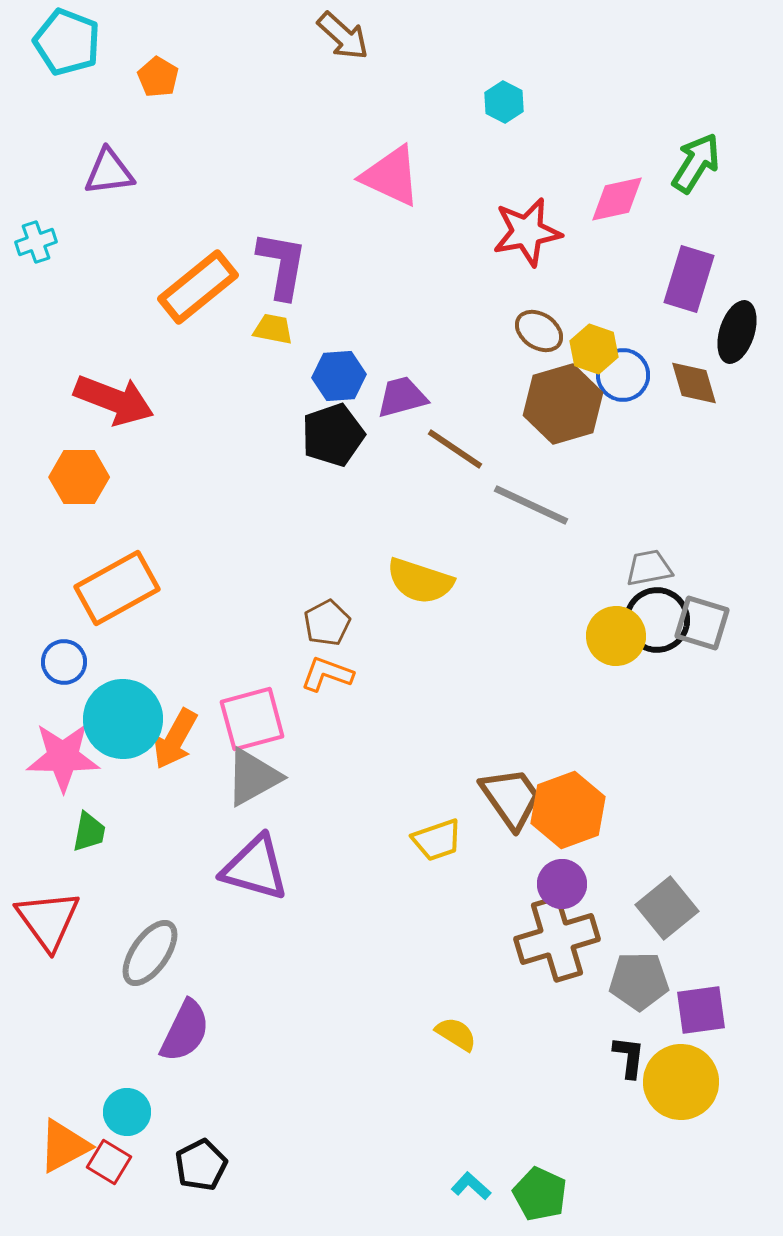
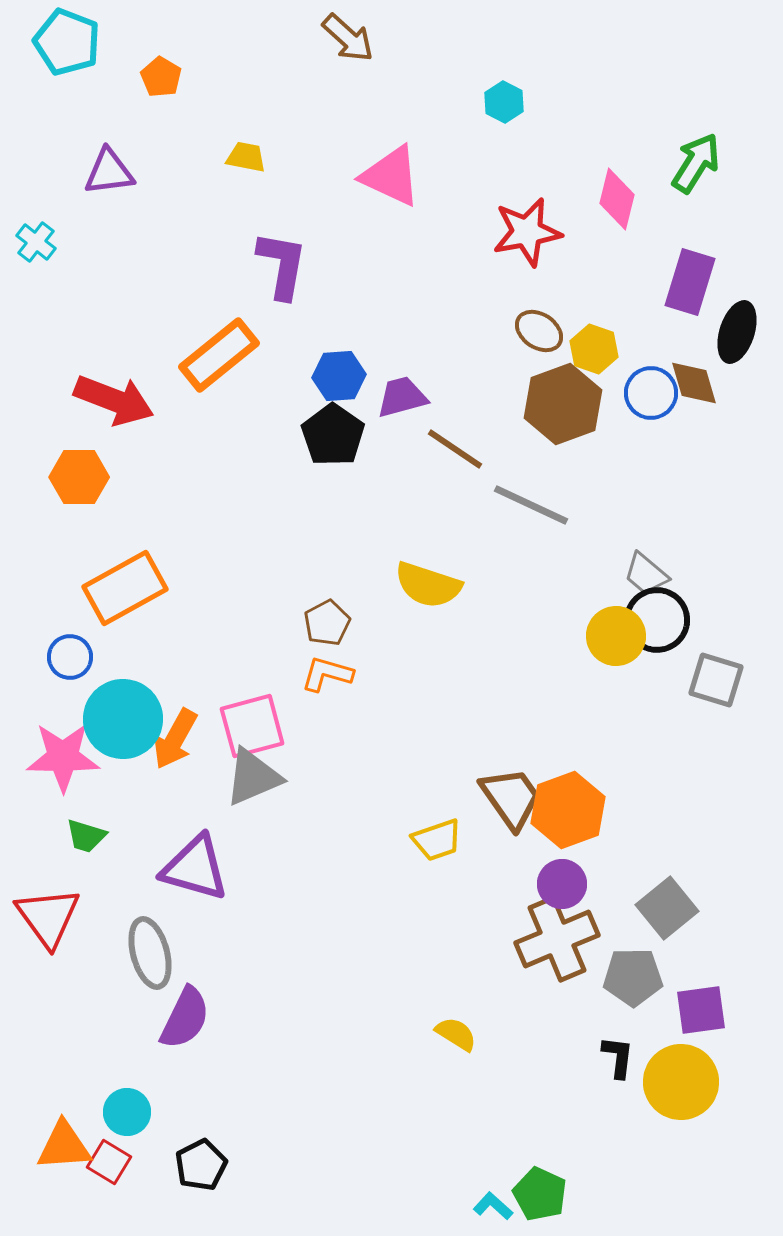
brown arrow at (343, 36): moved 5 px right, 2 px down
orange pentagon at (158, 77): moved 3 px right
pink diamond at (617, 199): rotated 64 degrees counterclockwise
cyan cross at (36, 242): rotated 33 degrees counterclockwise
purple rectangle at (689, 279): moved 1 px right, 3 px down
orange rectangle at (198, 287): moved 21 px right, 68 px down
yellow trapezoid at (273, 329): moved 27 px left, 172 px up
blue circle at (623, 375): moved 28 px right, 18 px down
brown hexagon at (563, 404): rotated 4 degrees counterclockwise
black pentagon at (333, 435): rotated 18 degrees counterclockwise
gray trapezoid at (649, 568): moved 3 px left, 6 px down; rotated 129 degrees counterclockwise
yellow semicircle at (420, 581): moved 8 px right, 4 px down
orange rectangle at (117, 588): moved 8 px right
gray square at (702, 623): moved 14 px right, 57 px down
blue circle at (64, 662): moved 6 px right, 5 px up
orange L-shape at (327, 674): rotated 4 degrees counterclockwise
pink square at (252, 719): moved 7 px down
gray triangle at (253, 777): rotated 6 degrees clockwise
green trapezoid at (89, 832): moved 3 px left, 4 px down; rotated 96 degrees clockwise
purple triangle at (255, 868): moved 60 px left
red triangle at (48, 920): moved 3 px up
brown cross at (557, 939): rotated 6 degrees counterclockwise
gray ellipse at (150, 953): rotated 50 degrees counterclockwise
gray pentagon at (639, 981): moved 6 px left, 4 px up
purple semicircle at (185, 1031): moved 13 px up
black L-shape at (629, 1057): moved 11 px left
orange triangle at (64, 1146): rotated 24 degrees clockwise
cyan L-shape at (471, 1186): moved 22 px right, 20 px down
